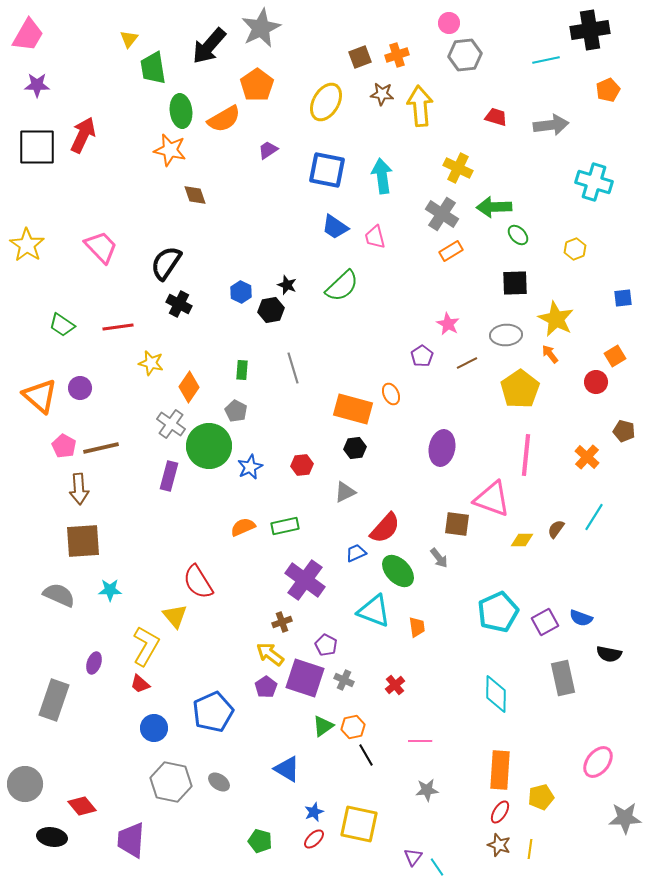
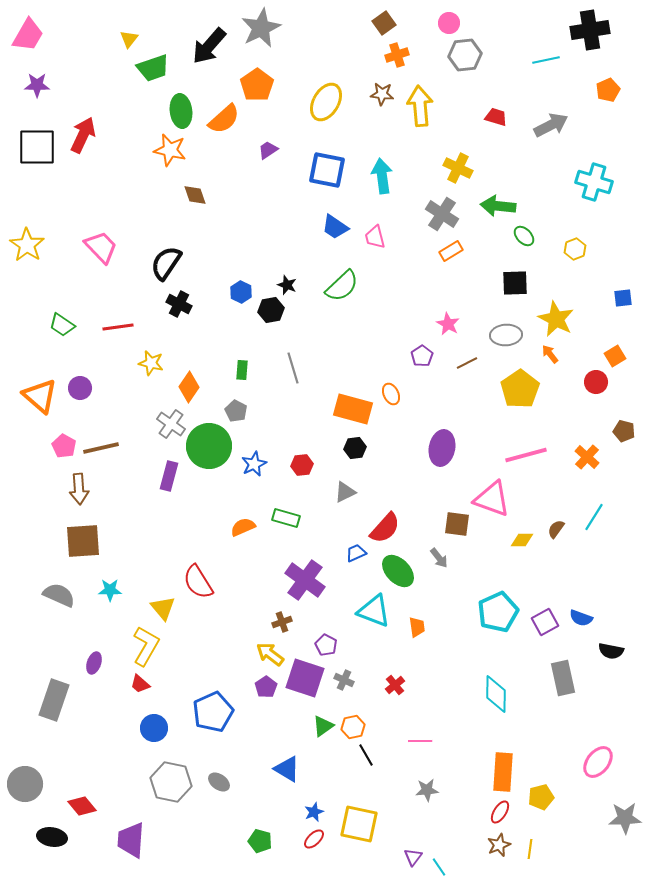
brown square at (360, 57): moved 24 px right, 34 px up; rotated 15 degrees counterclockwise
green trapezoid at (153, 68): rotated 100 degrees counterclockwise
orange semicircle at (224, 119): rotated 12 degrees counterclockwise
gray arrow at (551, 125): rotated 20 degrees counterclockwise
green arrow at (494, 207): moved 4 px right, 1 px up; rotated 8 degrees clockwise
green ellipse at (518, 235): moved 6 px right, 1 px down
pink line at (526, 455): rotated 69 degrees clockwise
blue star at (250, 467): moved 4 px right, 3 px up
green rectangle at (285, 526): moved 1 px right, 8 px up; rotated 28 degrees clockwise
yellow triangle at (175, 616): moved 12 px left, 8 px up
black semicircle at (609, 654): moved 2 px right, 3 px up
orange rectangle at (500, 770): moved 3 px right, 2 px down
brown star at (499, 845): rotated 30 degrees clockwise
cyan line at (437, 867): moved 2 px right
